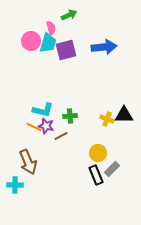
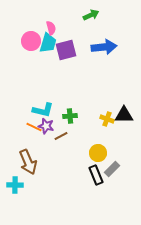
green arrow: moved 22 px right
